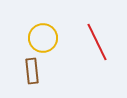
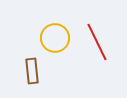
yellow circle: moved 12 px right
